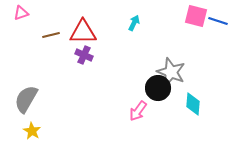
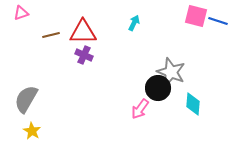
pink arrow: moved 2 px right, 2 px up
